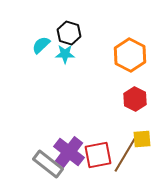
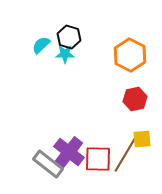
black hexagon: moved 4 px down
red hexagon: rotated 20 degrees clockwise
red square: moved 4 px down; rotated 12 degrees clockwise
